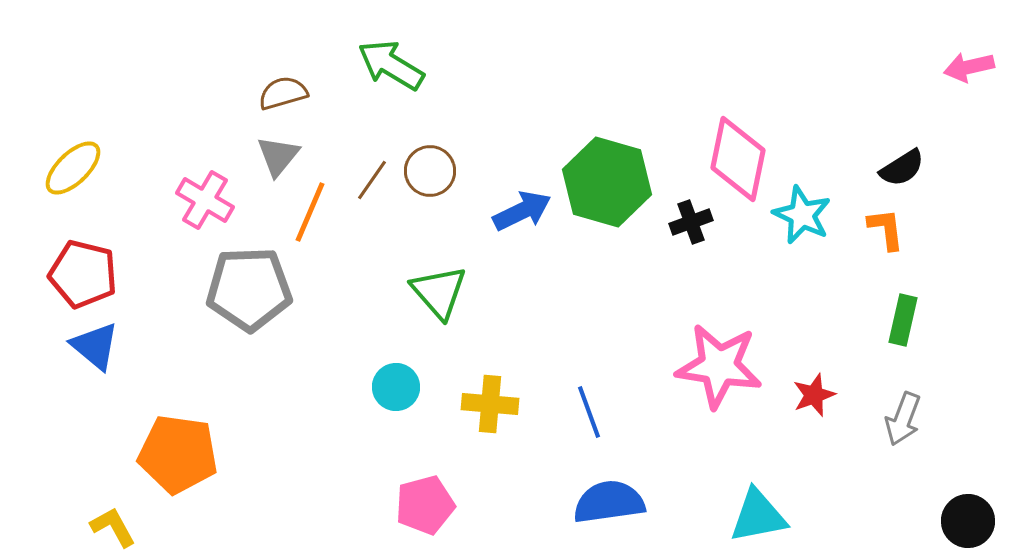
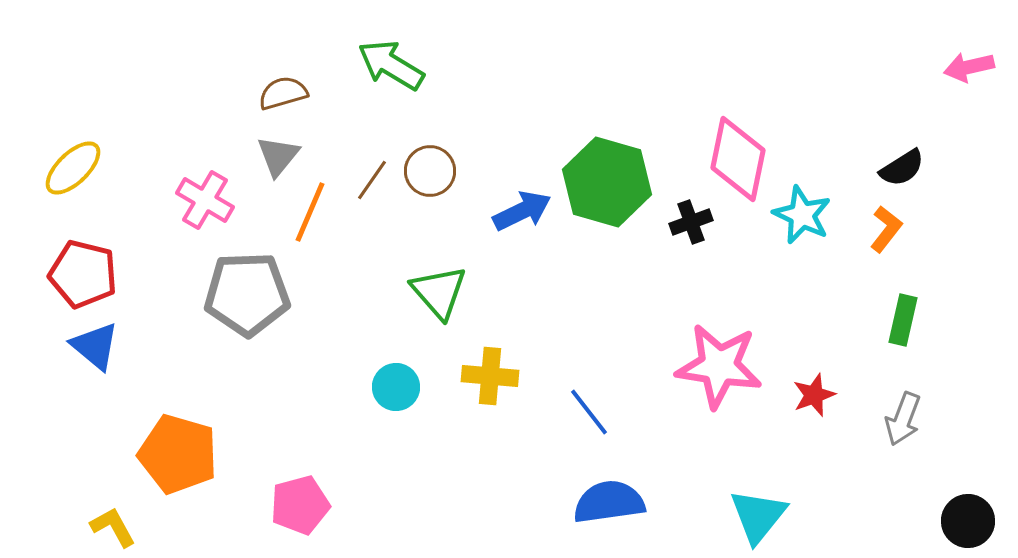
orange L-shape: rotated 45 degrees clockwise
gray pentagon: moved 2 px left, 5 px down
yellow cross: moved 28 px up
blue line: rotated 18 degrees counterclockwise
orange pentagon: rotated 8 degrees clockwise
pink pentagon: moved 125 px left
cyan triangle: rotated 40 degrees counterclockwise
